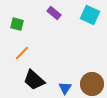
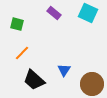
cyan square: moved 2 px left, 2 px up
blue triangle: moved 1 px left, 18 px up
